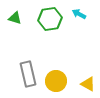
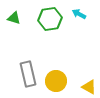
green triangle: moved 1 px left
yellow triangle: moved 1 px right, 3 px down
